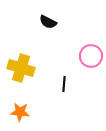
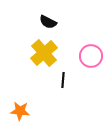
yellow cross: moved 23 px right, 15 px up; rotated 32 degrees clockwise
black line: moved 1 px left, 4 px up
orange star: moved 1 px up
